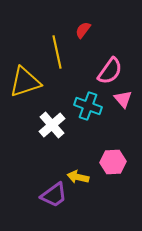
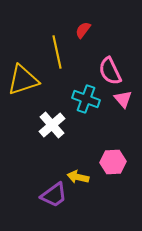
pink semicircle: rotated 120 degrees clockwise
yellow triangle: moved 2 px left, 2 px up
cyan cross: moved 2 px left, 7 px up
